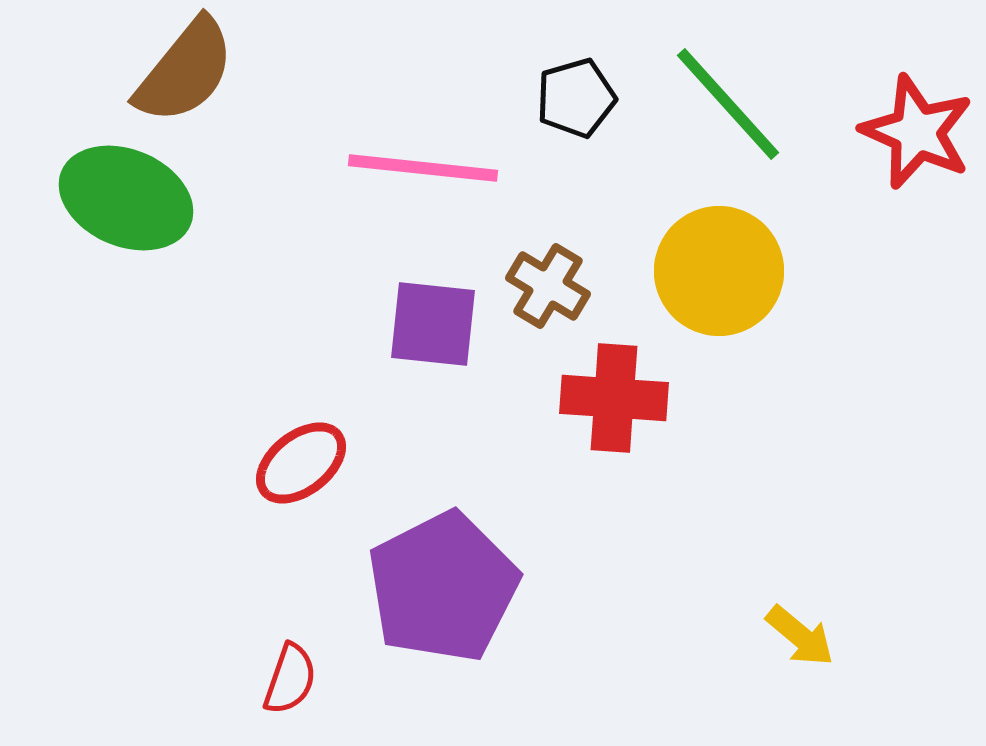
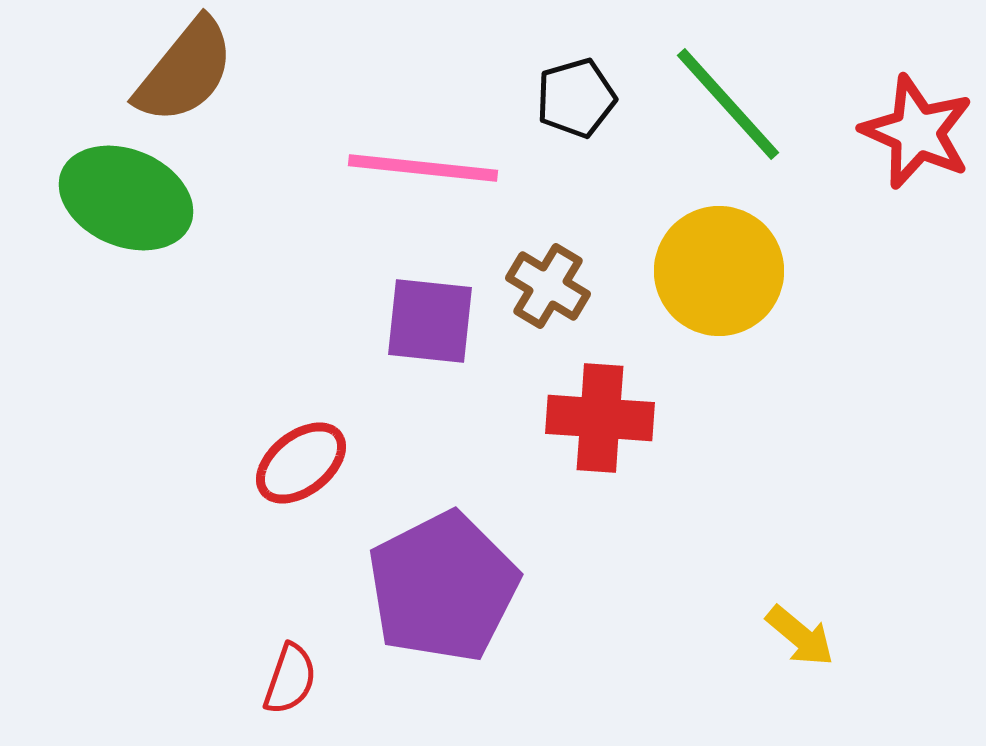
purple square: moved 3 px left, 3 px up
red cross: moved 14 px left, 20 px down
